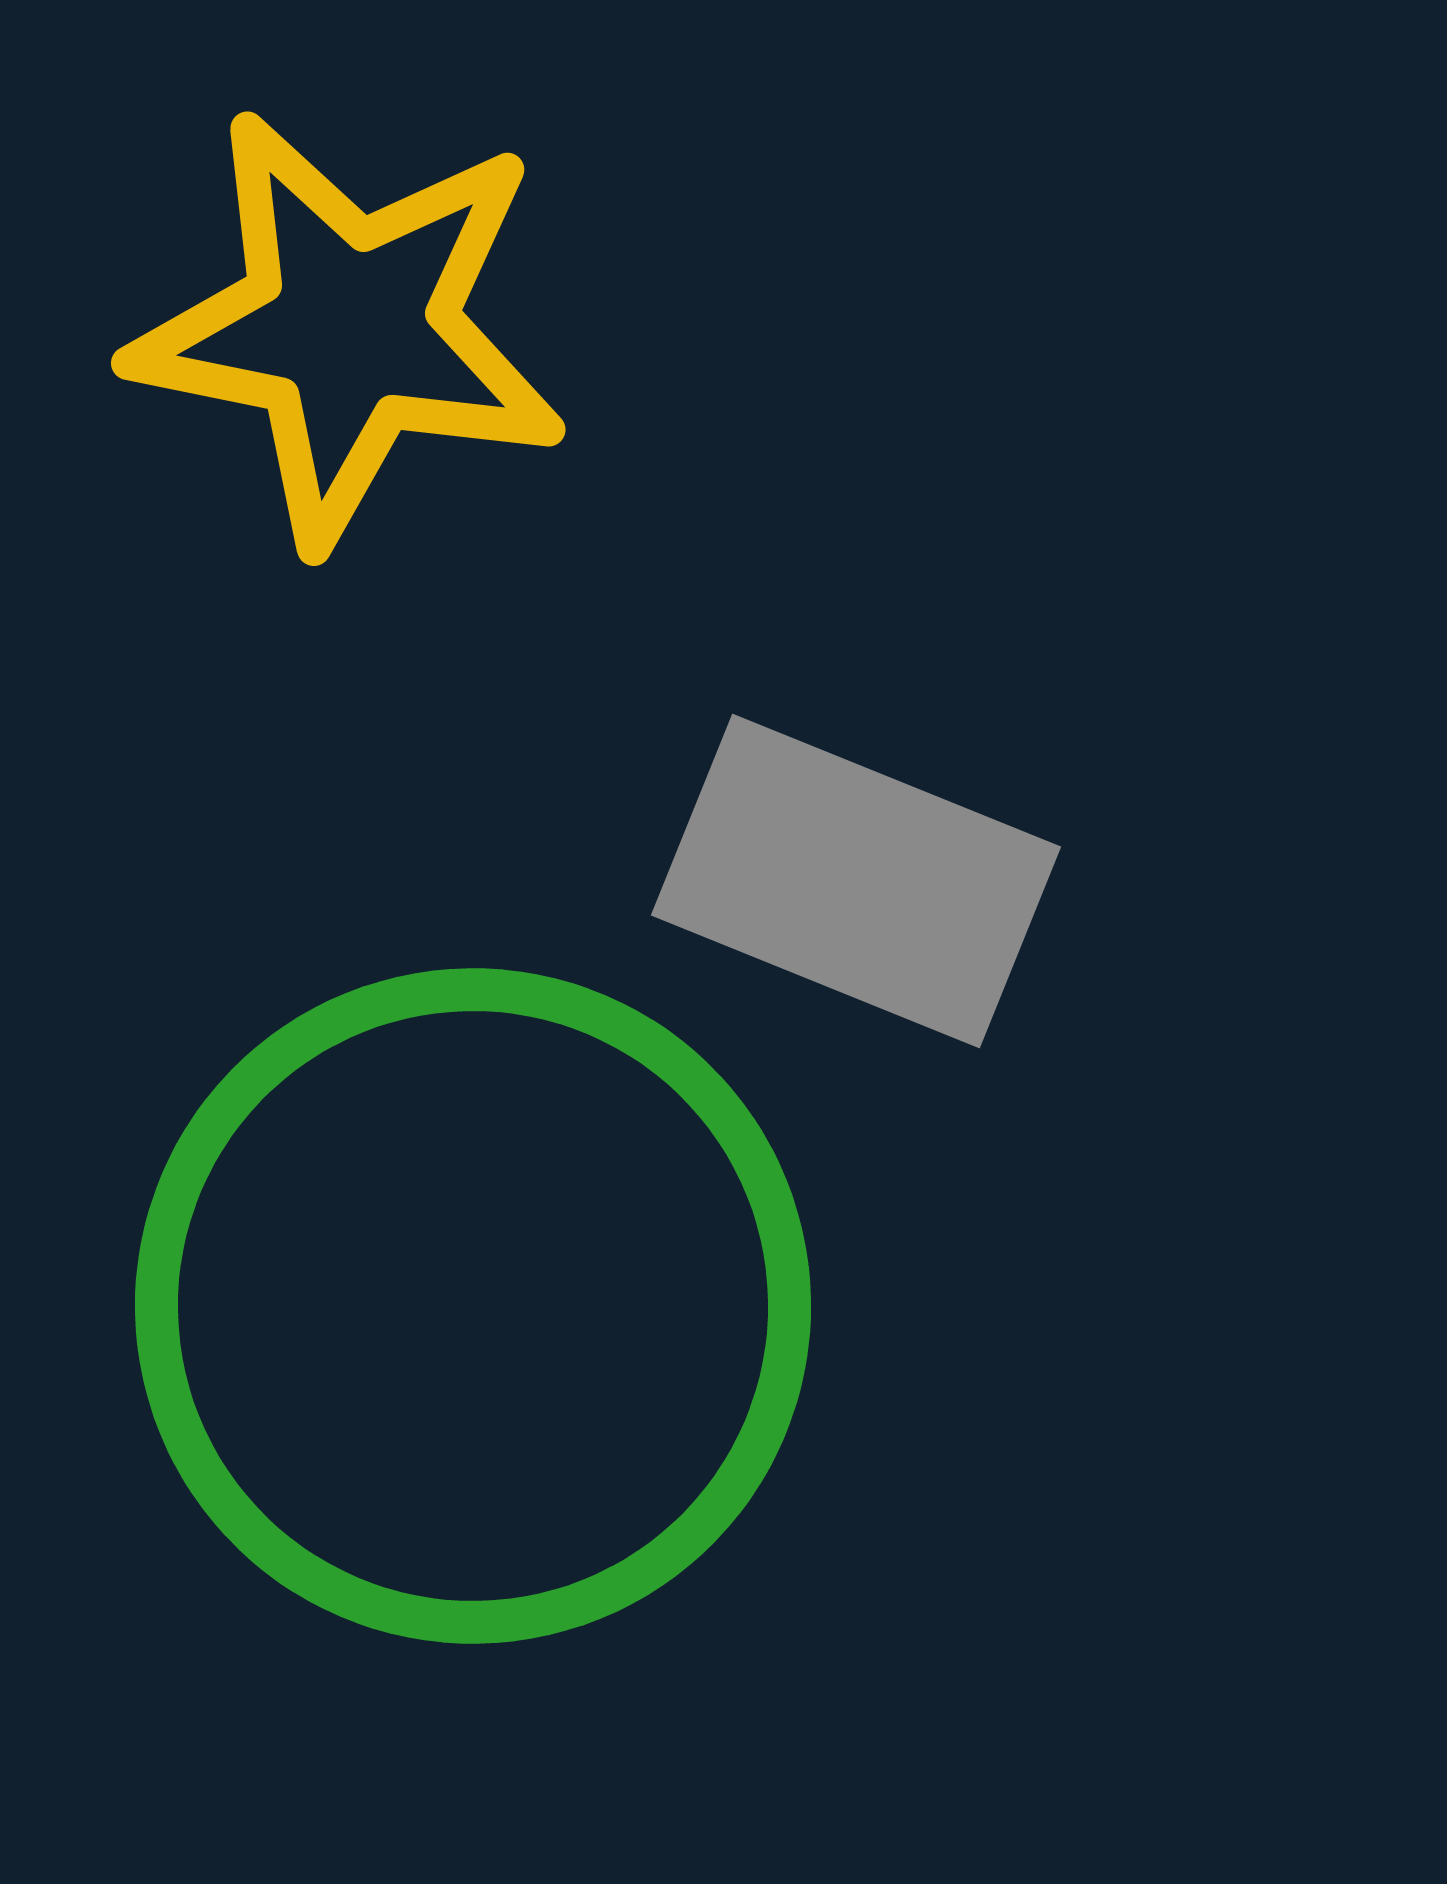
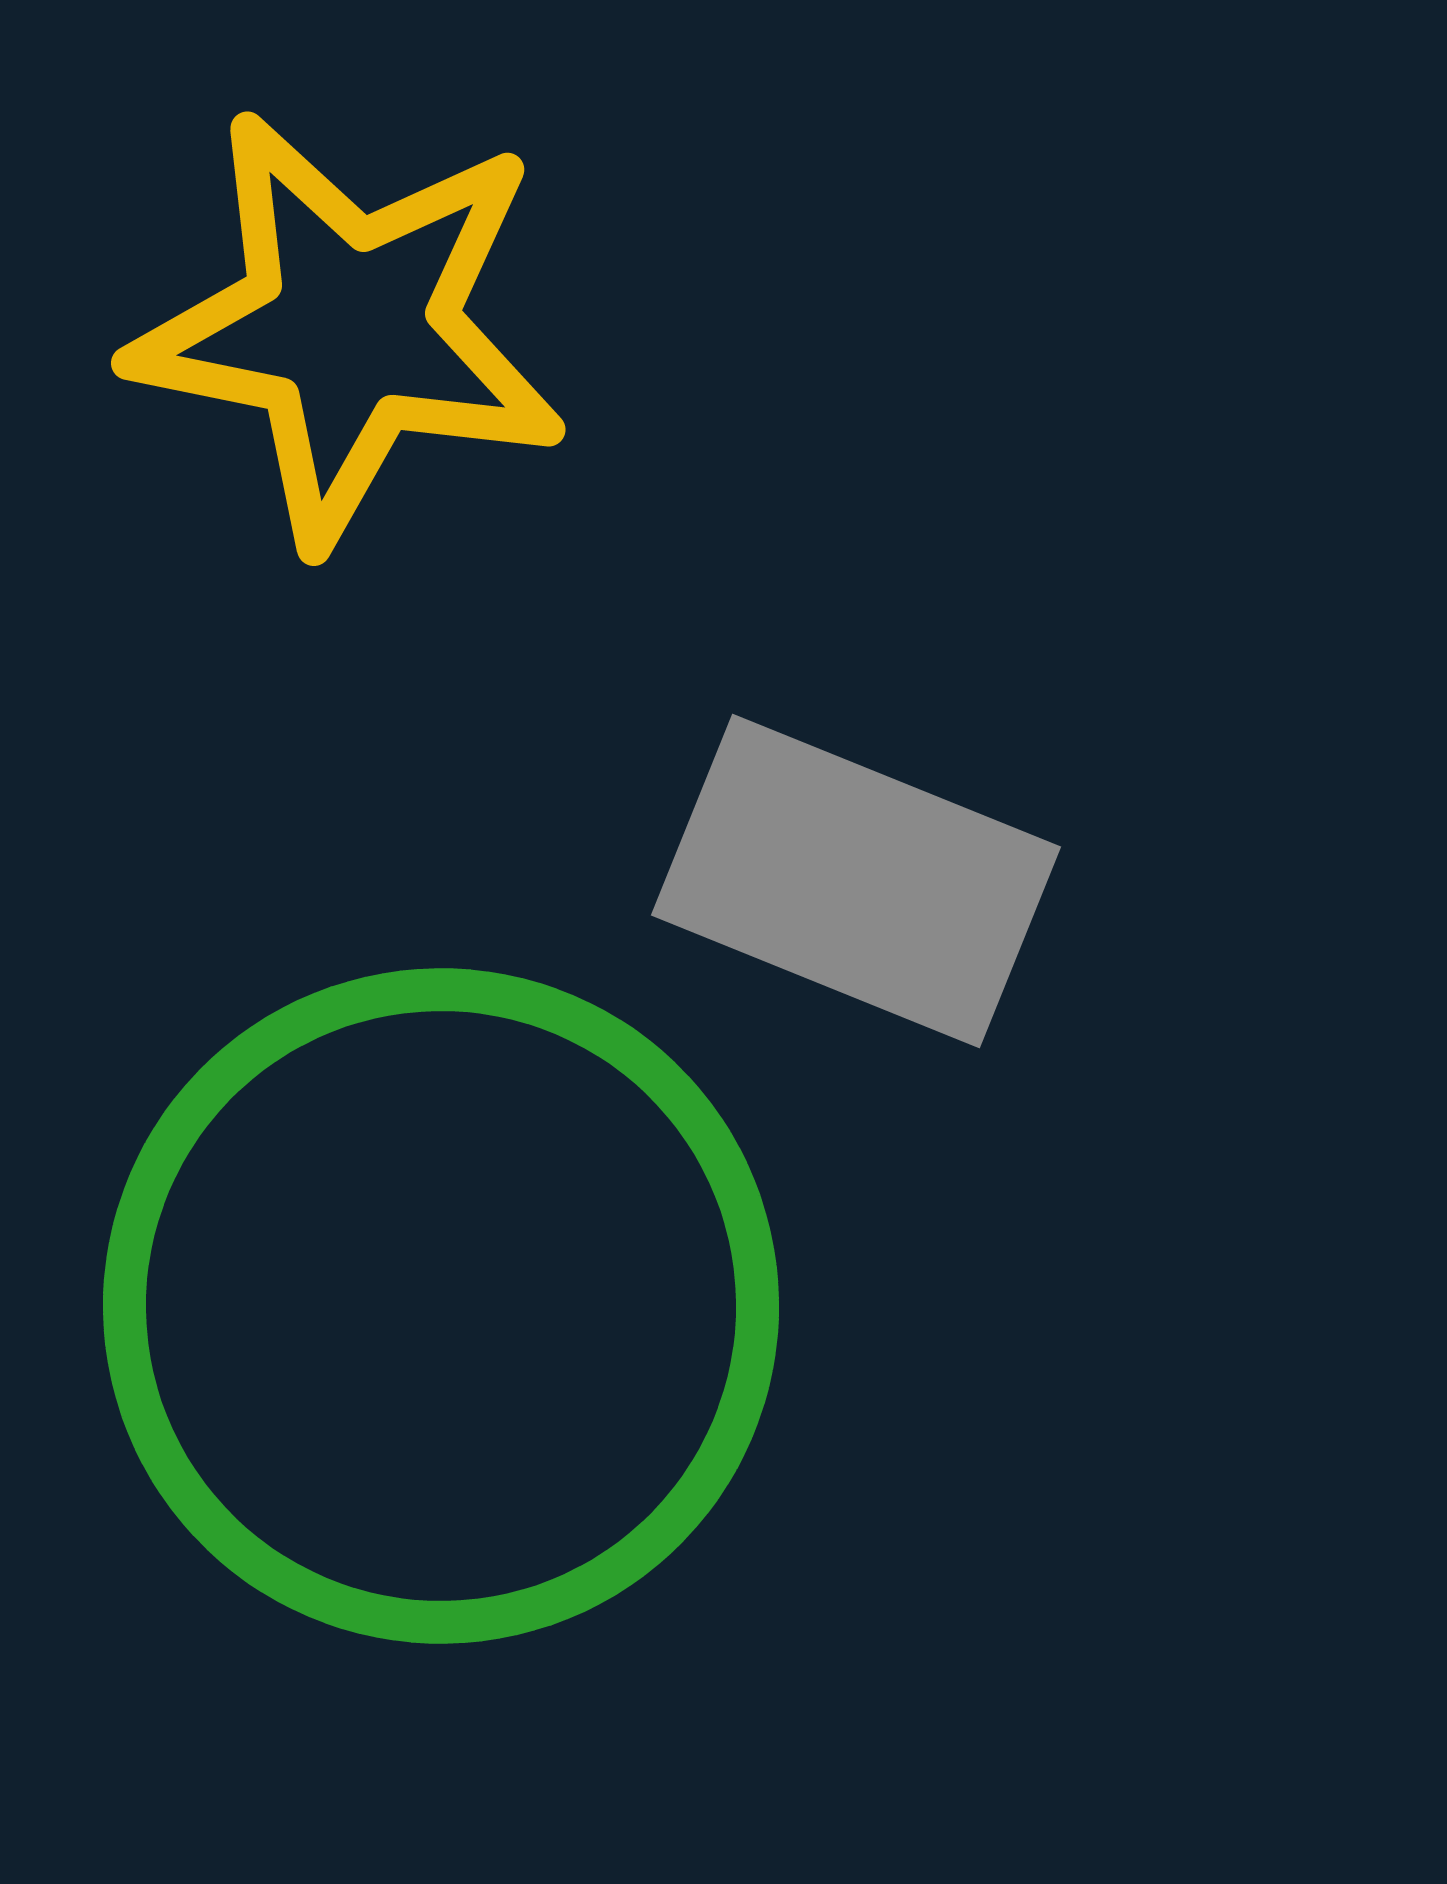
green circle: moved 32 px left
